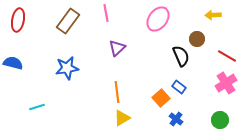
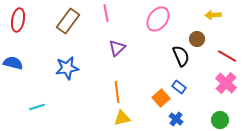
pink cross: rotated 15 degrees counterclockwise
yellow triangle: rotated 18 degrees clockwise
